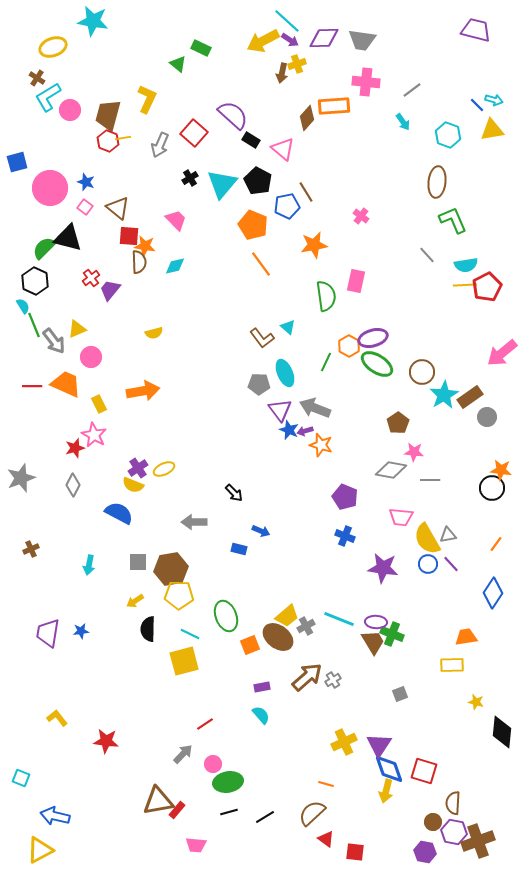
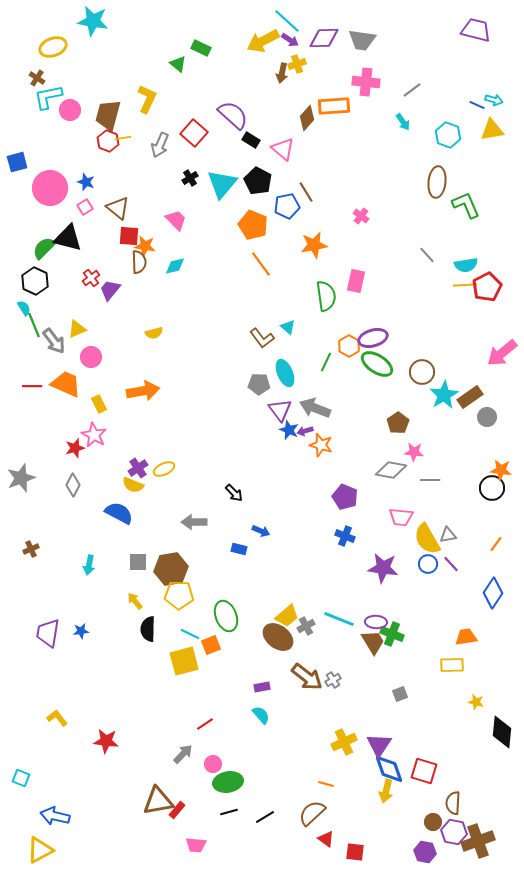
cyan L-shape at (48, 97): rotated 20 degrees clockwise
blue line at (477, 105): rotated 21 degrees counterclockwise
pink square at (85, 207): rotated 21 degrees clockwise
green L-shape at (453, 220): moved 13 px right, 15 px up
cyan semicircle at (23, 306): moved 1 px right, 2 px down
yellow arrow at (135, 601): rotated 84 degrees clockwise
orange square at (250, 645): moved 39 px left
brown arrow at (307, 677): rotated 80 degrees clockwise
